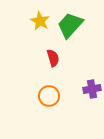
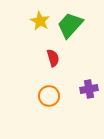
purple cross: moved 3 px left
